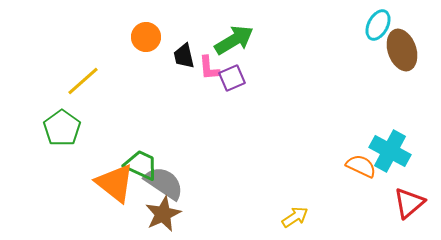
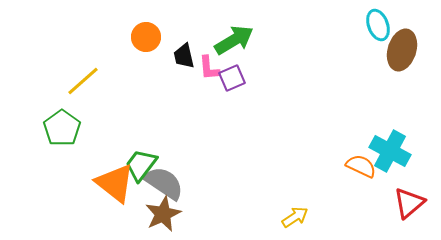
cyan ellipse: rotated 48 degrees counterclockwise
brown ellipse: rotated 36 degrees clockwise
green trapezoid: rotated 78 degrees counterclockwise
